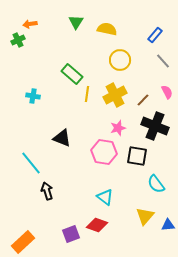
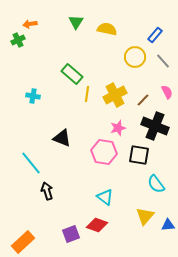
yellow circle: moved 15 px right, 3 px up
black square: moved 2 px right, 1 px up
